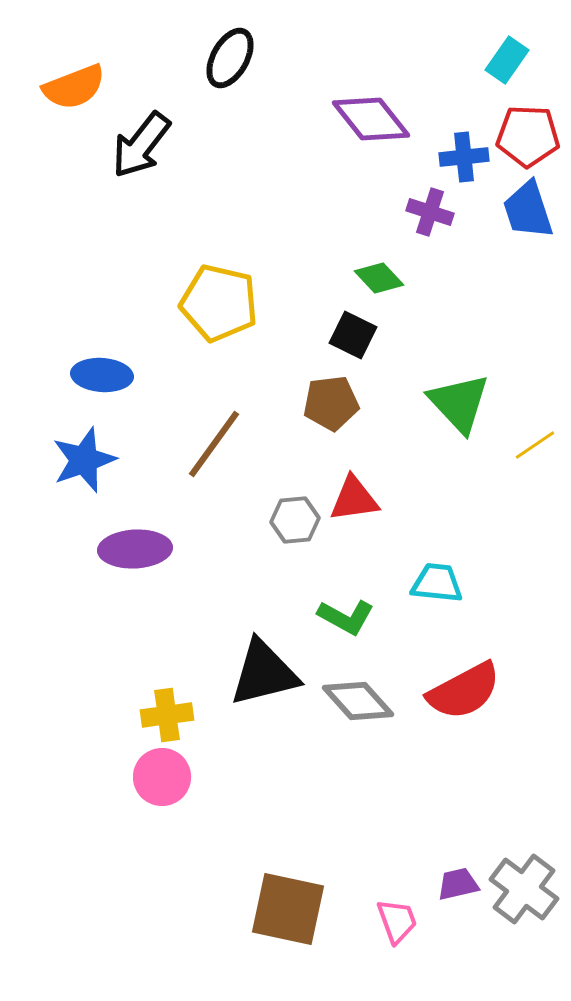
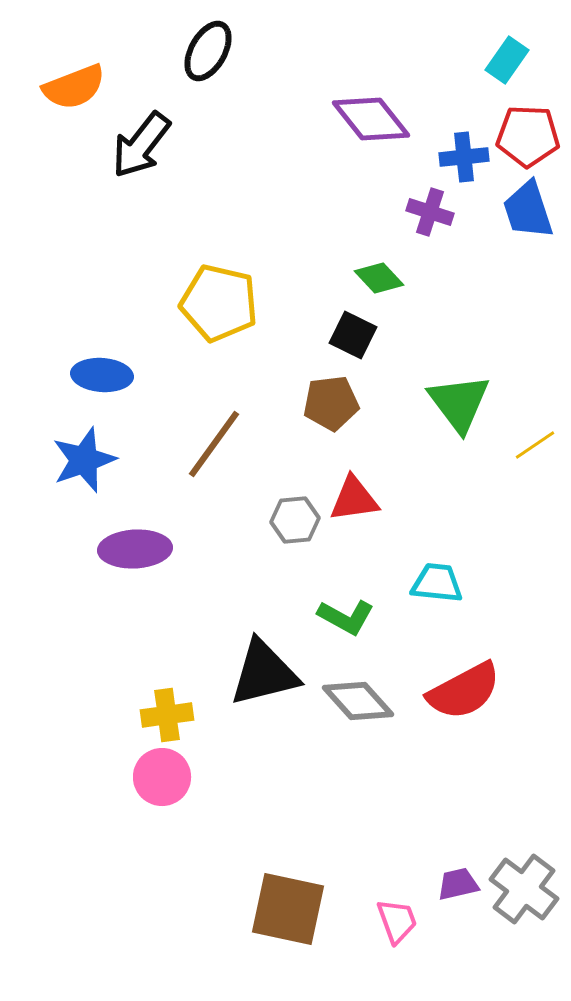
black ellipse: moved 22 px left, 7 px up
green triangle: rotated 6 degrees clockwise
